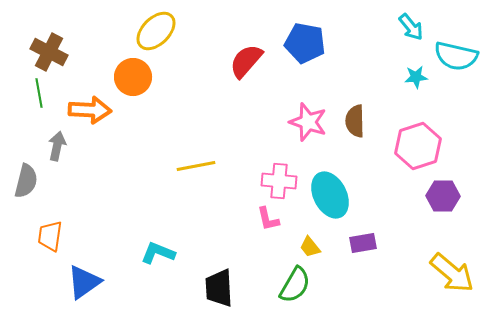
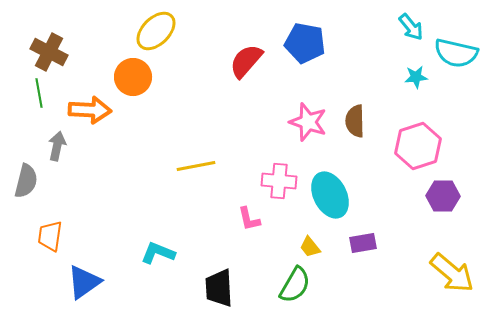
cyan semicircle: moved 3 px up
pink L-shape: moved 19 px left
